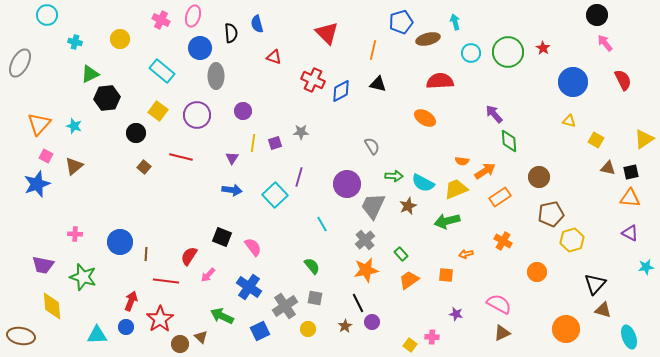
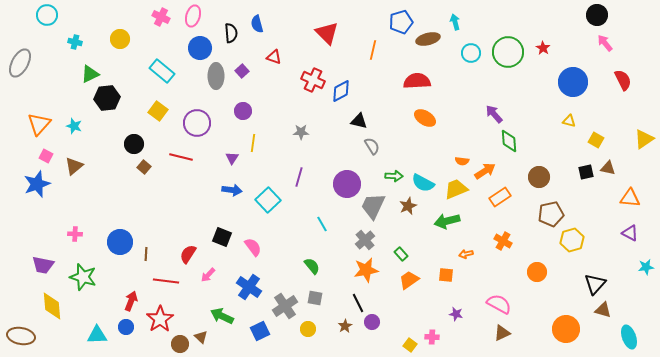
pink cross at (161, 20): moved 3 px up
red semicircle at (440, 81): moved 23 px left
black triangle at (378, 84): moved 19 px left, 37 px down
purple circle at (197, 115): moved 8 px down
black circle at (136, 133): moved 2 px left, 11 px down
purple square at (275, 143): moved 33 px left, 72 px up; rotated 24 degrees counterclockwise
black square at (631, 172): moved 45 px left
cyan square at (275, 195): moved 7 px left, 5 px down
red semicircle at (189, 256): moved 1 px left, 2 px up
